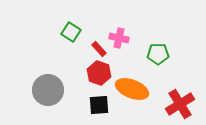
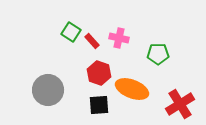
red rectangle: moved 7 px left, 8 px up
